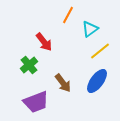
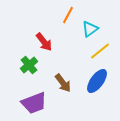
purple trapezoid: moved 2 px left, 1 px down
